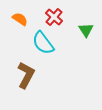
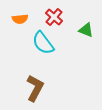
orange semicircle: rotated 140 degrees clockwise
green triangle: rotated 35 degrees counterclockwise
brown L-shape: moved 9 px right, 13 px down
